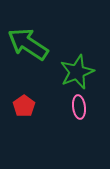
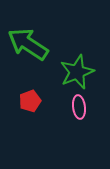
red pentagon: moved 6 px right, 5 px up; rotated 15 degrees clockwise
